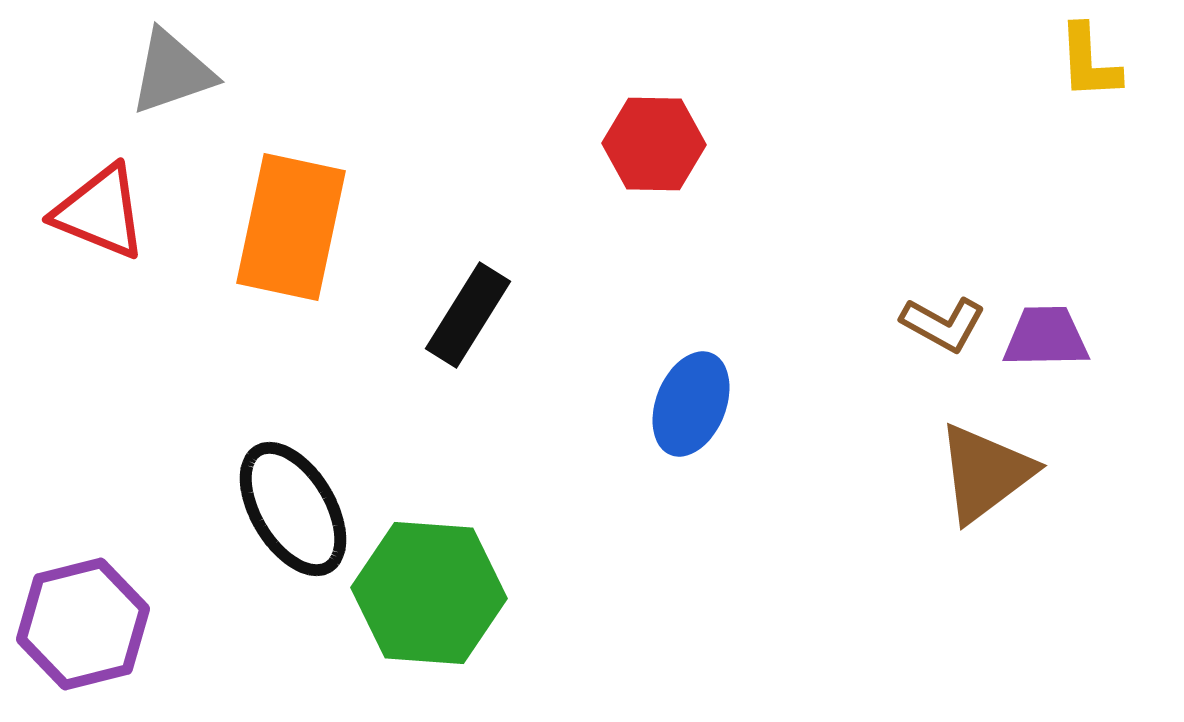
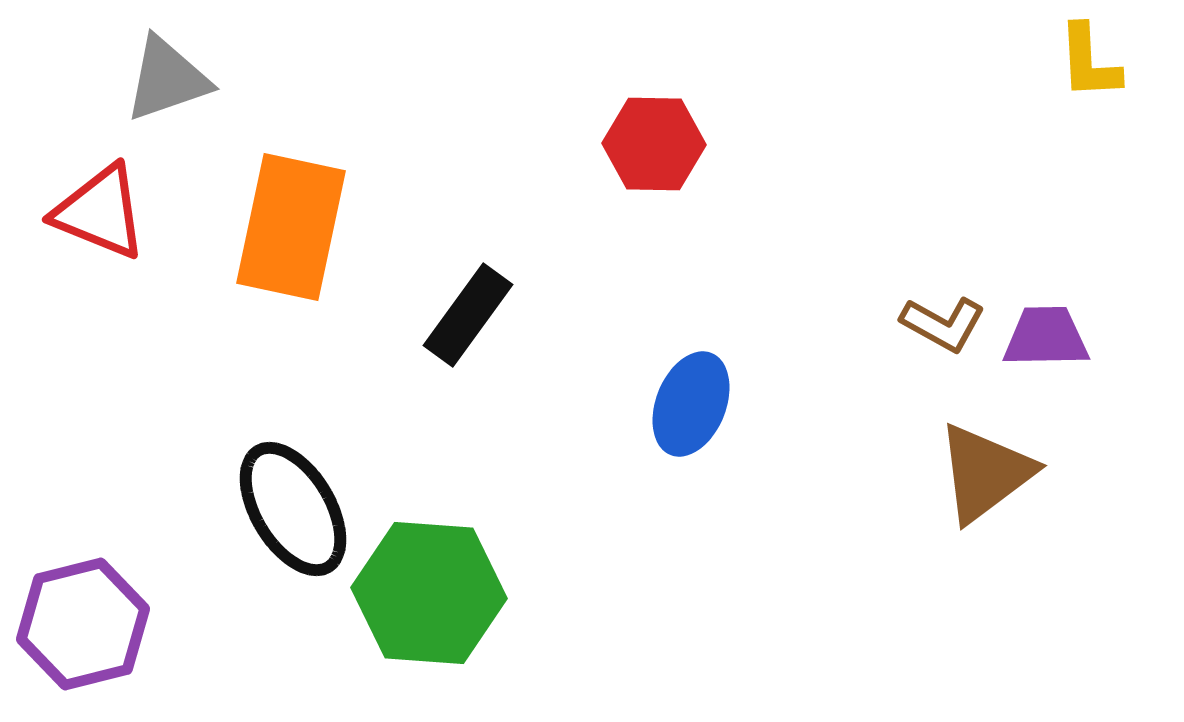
gray triangle: moved 5 px left, 7 px down
black rectangle: rotated 4 degrees clockwise
